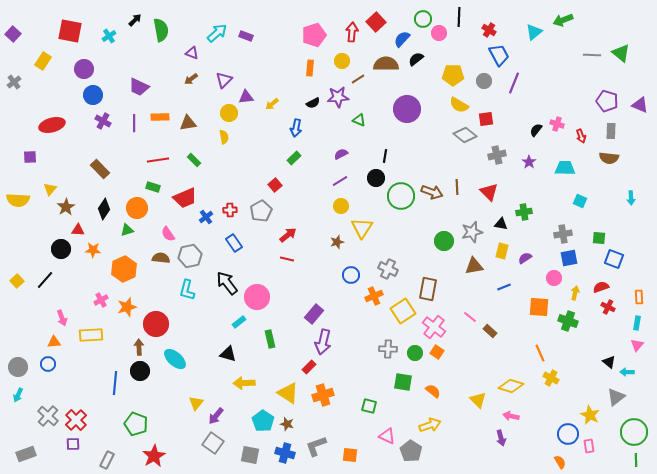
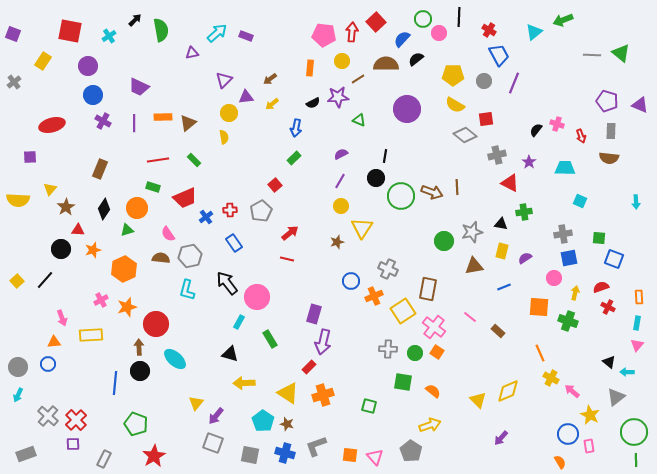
purple square at (13, 34): rotated 21 degrees counterclockwise
pink pentagon at (314, 35): moved 10 px right; rotated 25 degrees clockwise
purple triangle at (192, 53): rotated 32 degrees counterclockwise
purple circle at (84, 69): moved 4 px right, 3 px up
brown arrow at (191, 79): moved 79 px right
yellow semicircle at (459, 105): moved 4 px left
orange rectangle at (160, 117): moved 3 px right
brown triangle at (188, 123): rotated 30 degrees counterclockwise
brown rectangle at (100, 169): rotated 66 degrees clockwise
purple line at (340, 181): rotated 28 degrees counterclockwise
red triangle at (489, 192): moved 21 px right, 9 px up; rotated 18 degrees counterclockwise
cyan arrow at (631, 198): moved 5 px right, 4 px down
red arrow at (288, 235): moved 2 px right, 2 px up
orange star at (93, 250): rotated 21 degrees counterclockwise
blue circle at (351, 275): moved 6 px down
purple rectangle at (314, 314): rotated 24 degrees counterclockwise
cyan rectangle at (239, 322): rotated 24 degrees counterclockwise
brown rectangle at (490, 331): moved 8 px right
green rectangle at (270, 339): rotated 18 degrees counterclockwise
black triangle at (228, 354): moved 2 px right
yellow diamond at (511, 386): moved 3 px left, 5 px down; rotated 40 degrees counterclockwise
pink arrow at (511, 416): moved 61 px right, 25 px up; rotated 28 degrees clockwise
pink triangle at (387, 436): moved 12 px left, 21 px down; rotated 24 degrees clockwise
purple arrow at (501, 438): rotated 56 degrees clockwise
gray square at (213, 443): rotated 15 degrees counterclockwise
gray rectangle at (107, 460): moved 3 px left, 1 px up
